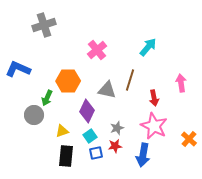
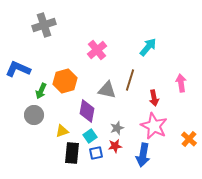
orange hexagon: moved 3 px left; rotated 15 degrees counterclockwise
green arrow: moved 6 px left, 7 px up
purple diamond: rotated 15 degrees counterclockwise
black rectangle: moved 6 px right, 3 px up
